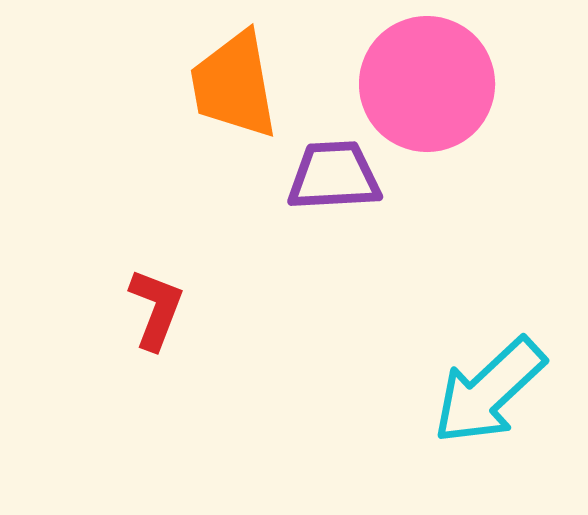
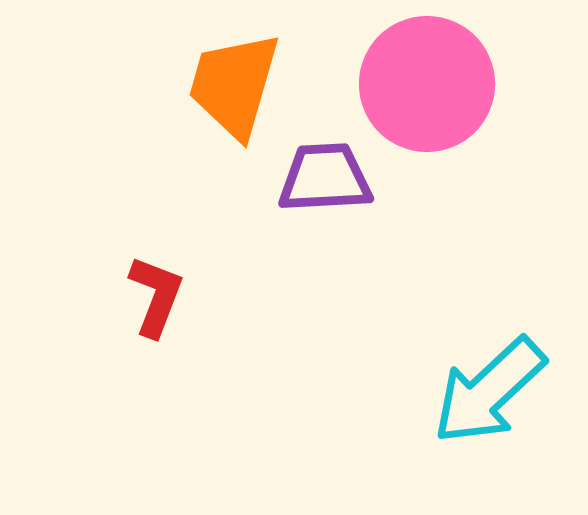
orange trapezoid: rotated 26 degrees clockwise
purple trapezoid: moved 9 px left, 2 px down
red L-shape: moved 13 px up
